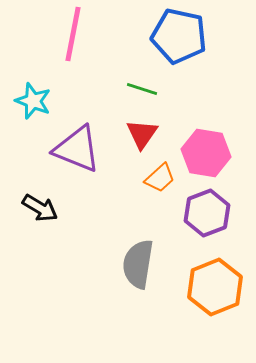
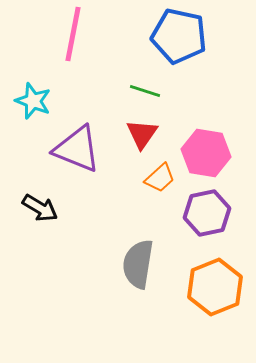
green line: moved 3 px right, 2 px down
purple hexagon: rotated 9 degrees clockwise
